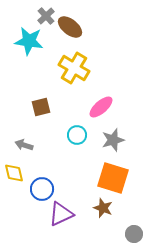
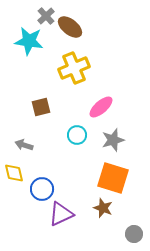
yellow cross: rotated 36 degrees clockwise
